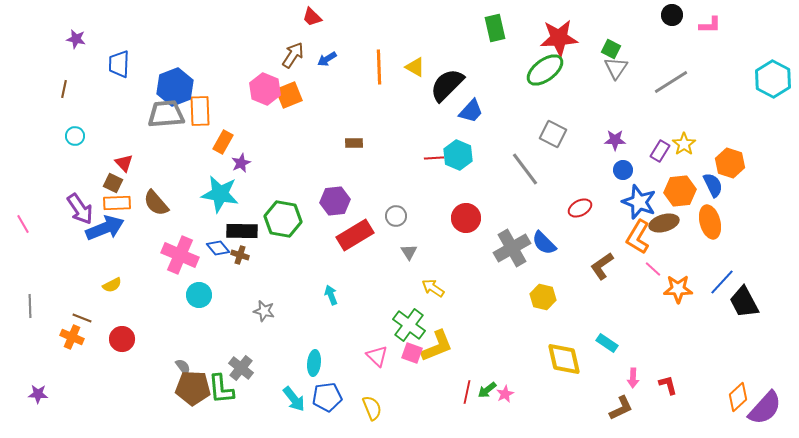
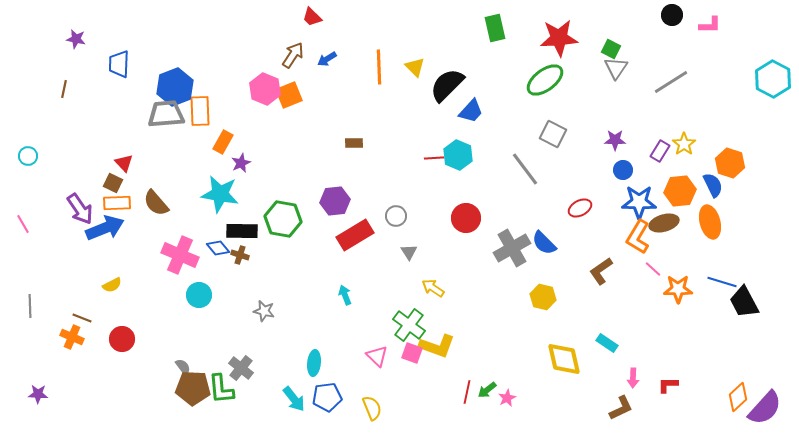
yellow triangle at (415, 67): rotated 15 degrees clockwise
green ellipse at (545, 70): moved 10 px down
cyan circle at (75, 136): moved 47 px left, 20 px down
blue star at (639, 202): rotated 20 degrees counterclockwise
brown L-shape at (602, 266): moved 1 px left, 5 px down
blue line at (722, 282): rotated 64 degrees clockwise
cyan arrow at (331, 295): moved 14 px right
yellow L-shape at (437, 346): rotated 42 degrees clockwise
red L-shape at (668, 385): rotated 75 degrees counterclockwise
pink star at (505, 394): moved 2 px right, 4 px down
